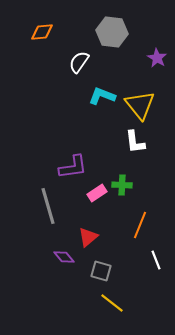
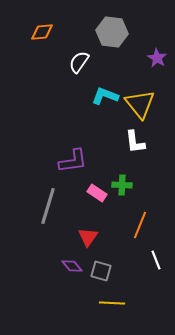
cyan L-shape: moved 3 px right
yellow triangle: moved 1 px up
purple L-shape: moved 6 px up
pink rectangle: rotated 66 degrees clockwise
gray line: rotated 33 degrees clockwise
red triangle: rotated 15 degrees counterclockwise
purple diamond: moved 8 px right, 9 px down
yellow line: rotated 35 degrees counterclockwise
